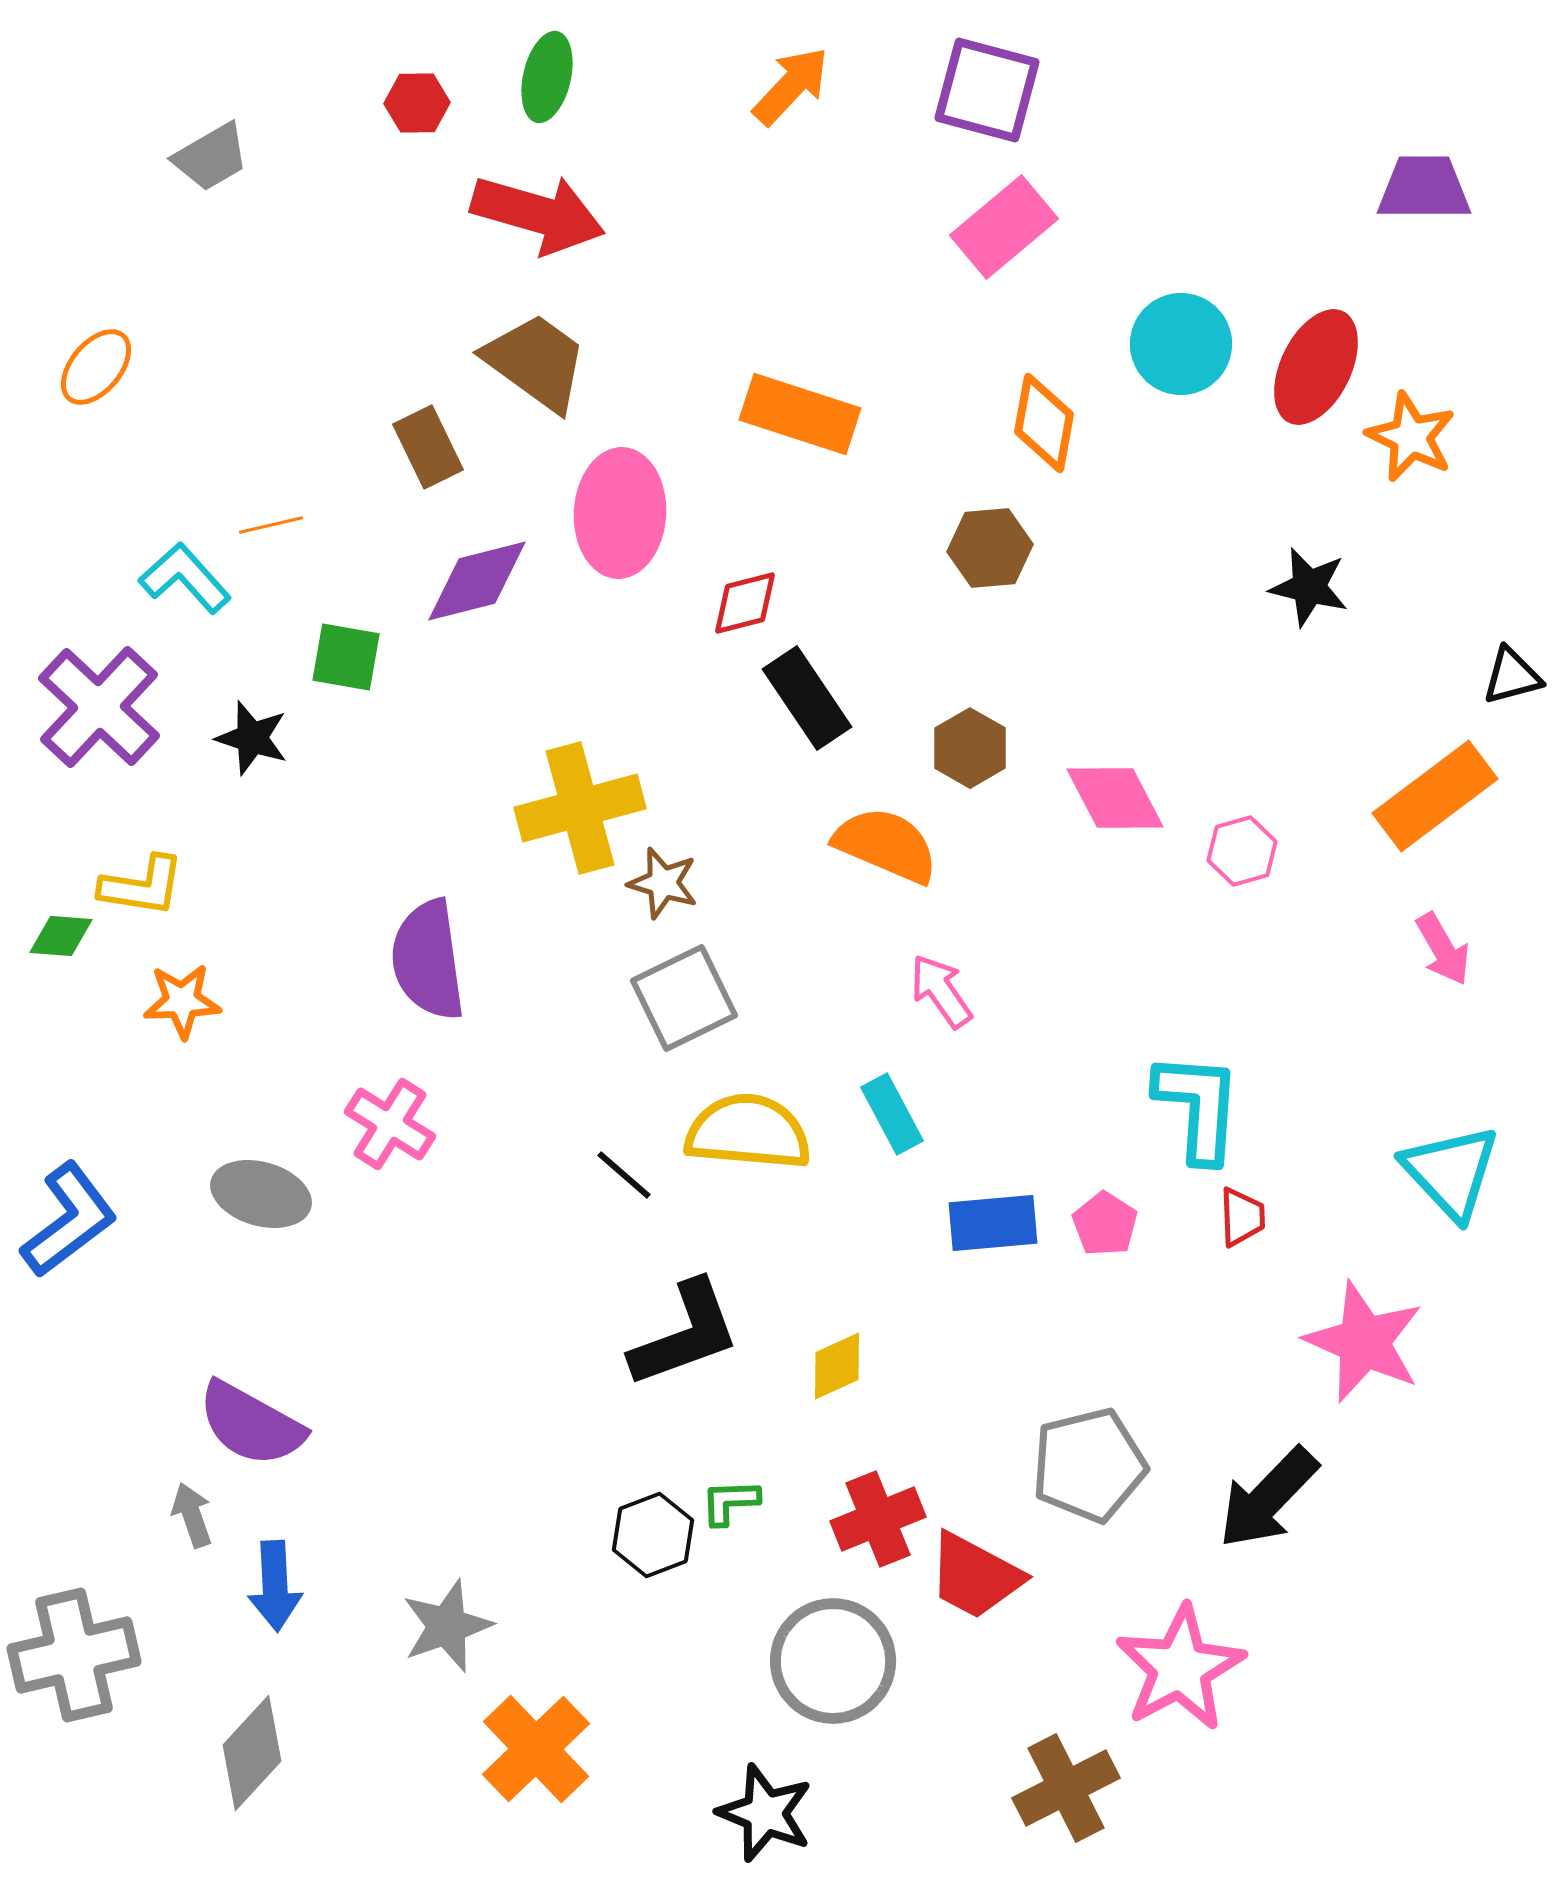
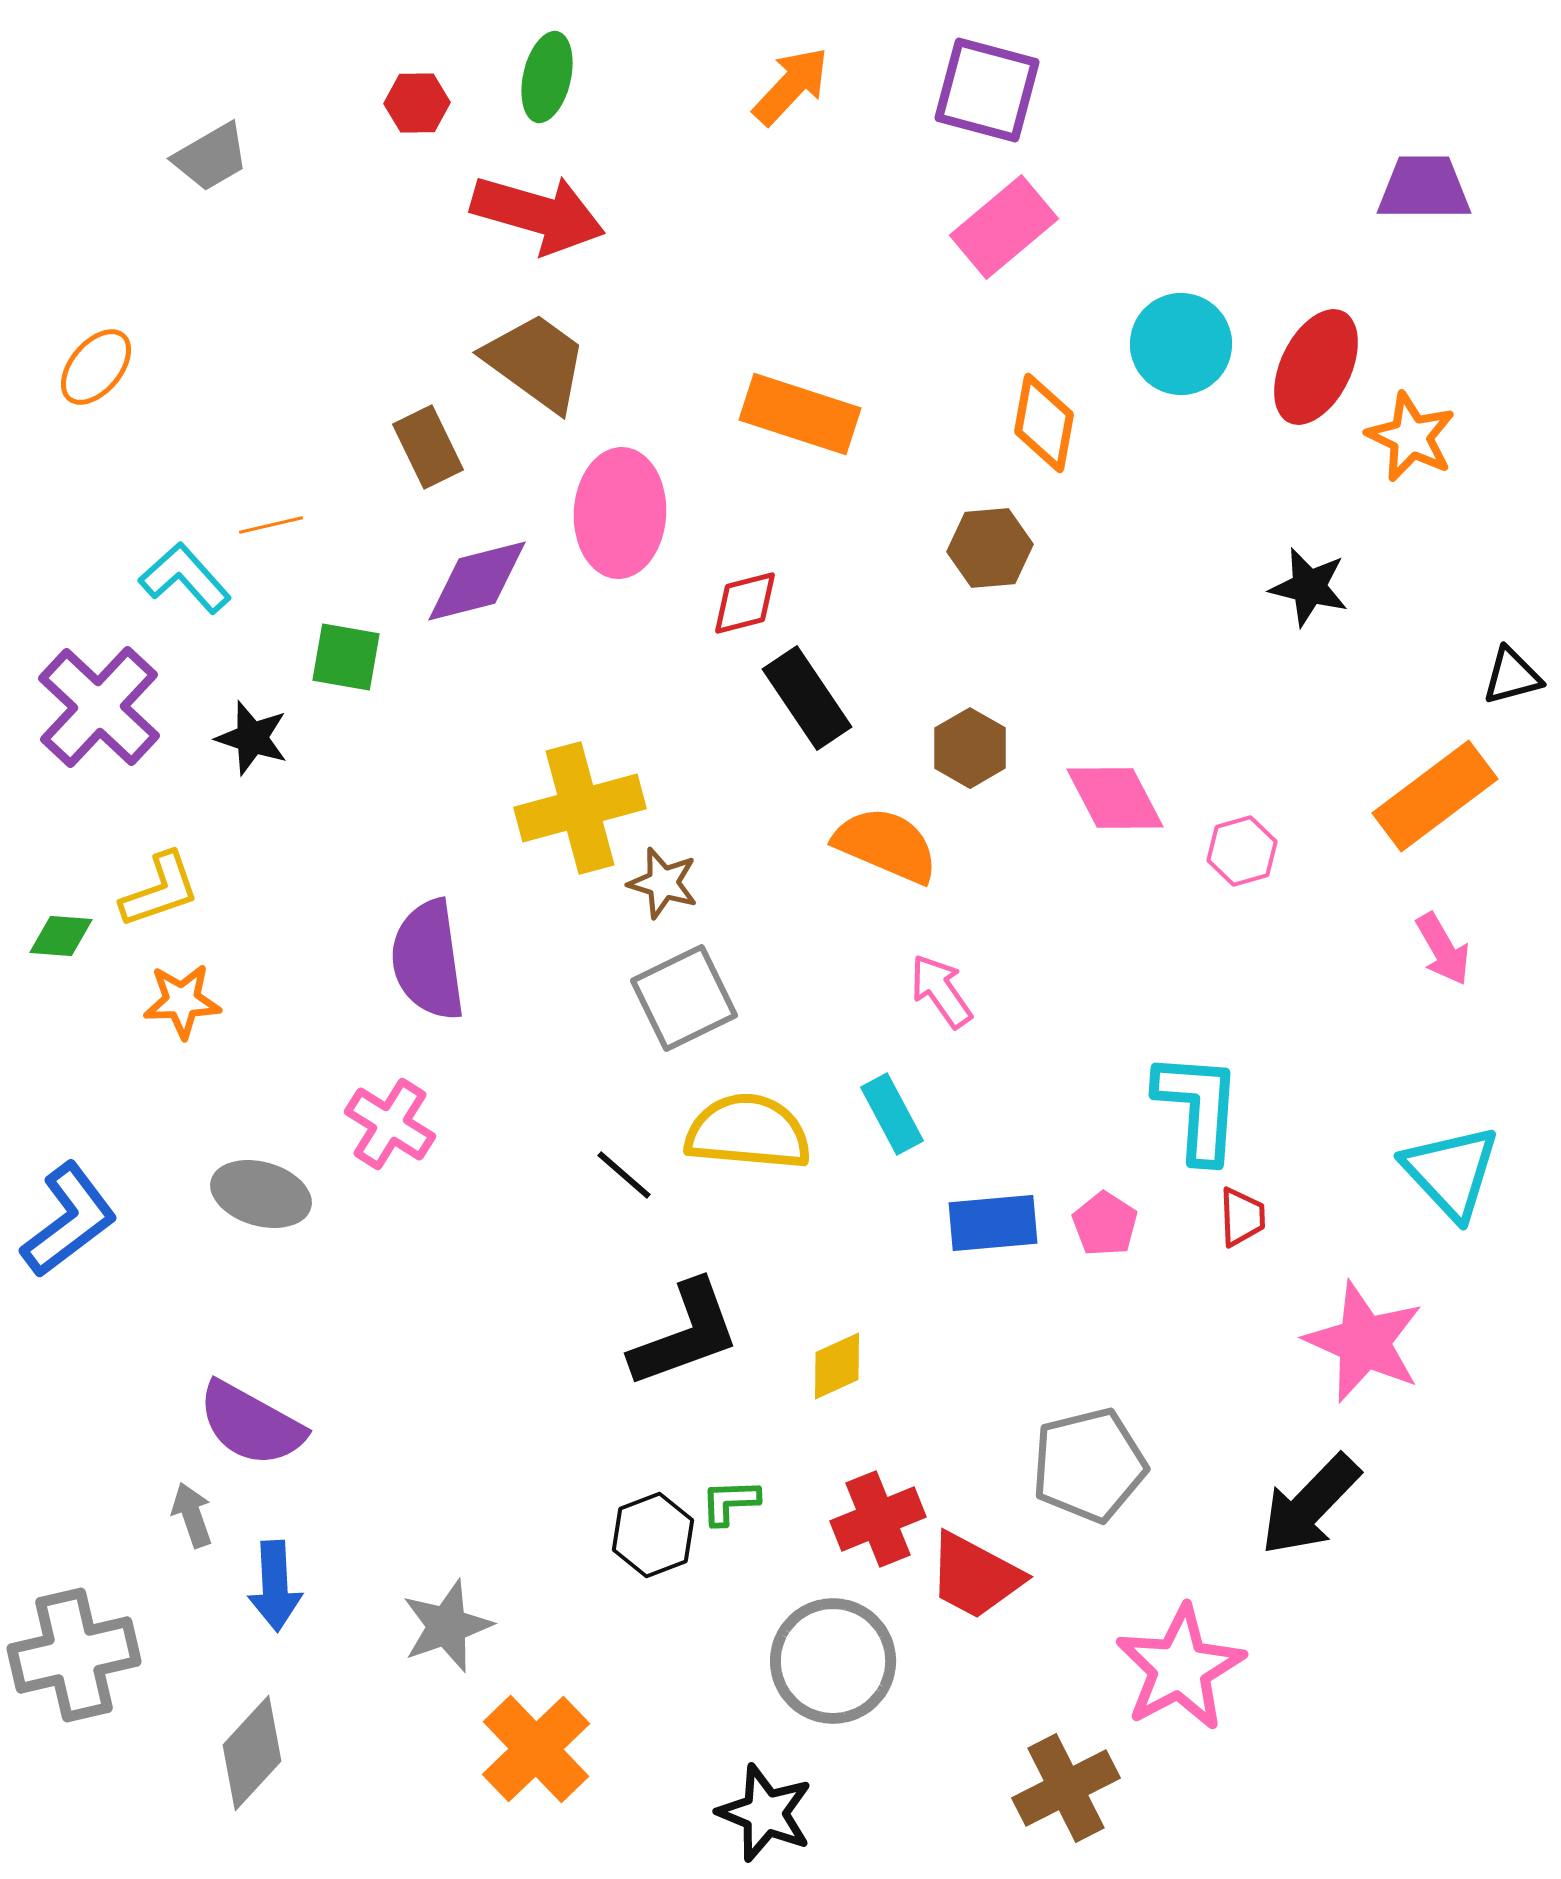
yellow L-shape at (142, 886): moved 18 px right, 4 px down; rotated 28 degrees counterclockwise
black arrow at (1268, 1498): moved 42 px right, 7 px down
